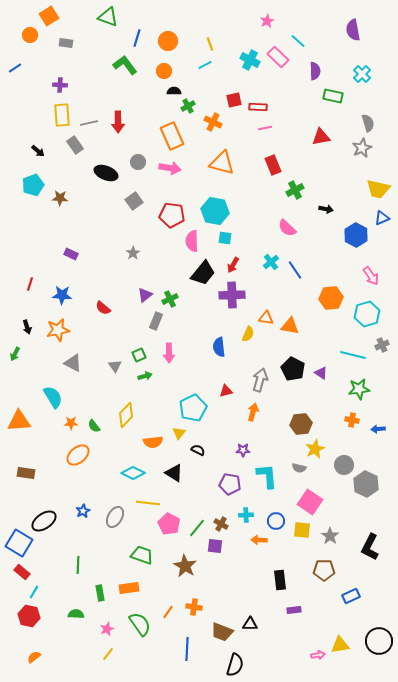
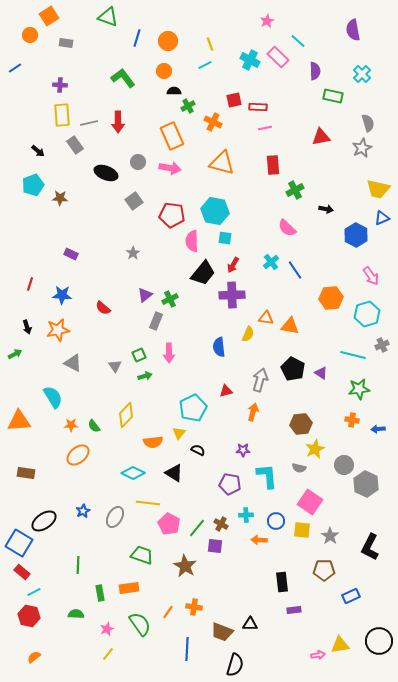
green L-shape at (125, 65): moved 2 px left, 13 px down
red rectangle at (273, 165): rotated 18 degrees clockwise
green arrow at (15, 354): rotated 144 degrees counterclockwise
orange star at (71, 423): moved 2 px down
black rectangle at (280, 580): moved 2 px right, 2 px down
cyan line at (34, 592): rotated 32 degrees clockwise
